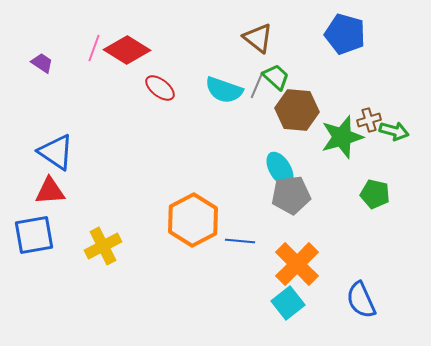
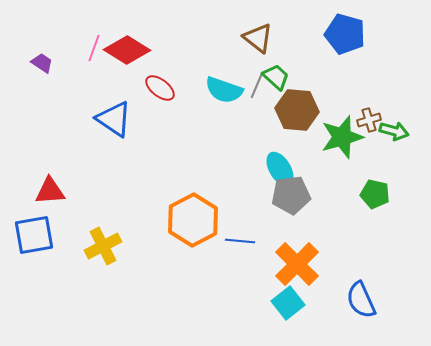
blue triangle: moved 58 px right, 33 px up
